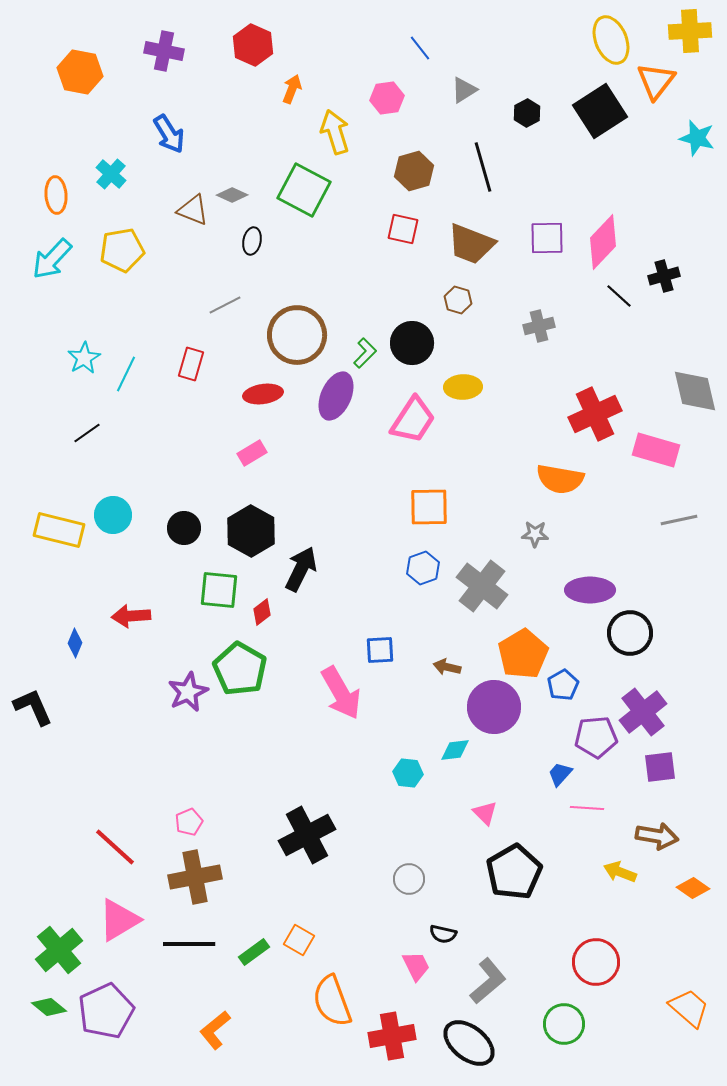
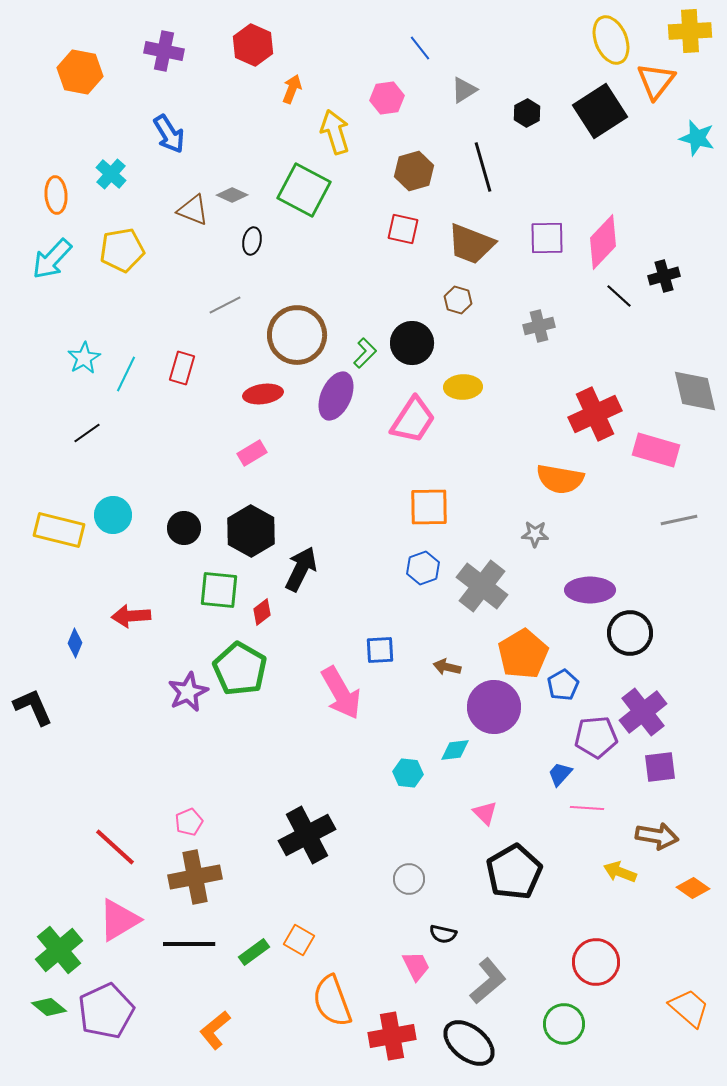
red rectangle at (191, 364): moved 9 px left, 4 px down
